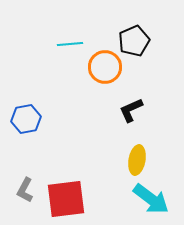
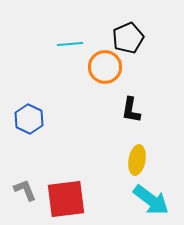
black pentagon: moved 6 px left, 3 px up
black L-shape: rotated 56 degrees counterclockwise
blue hexagon: moved 3 px right; rotated 24 degrees counterclockwise
gray L-shape: rotated 130 degrees clockwise
cyan arrow: moved 1 px down
